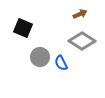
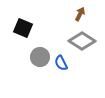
brown arrow: rotated 40 degrees counterclockwise
